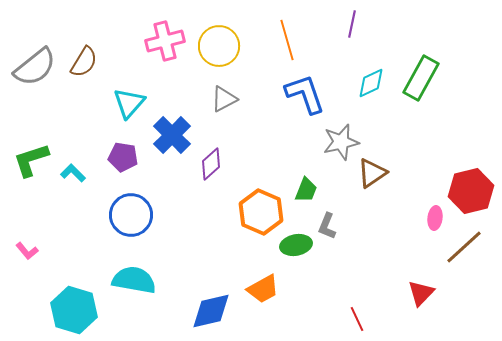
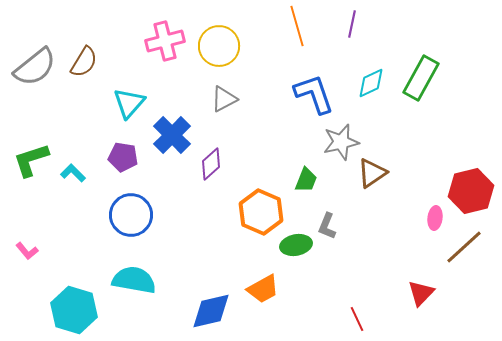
orange line: moved 10 px right, 14 px up
blue L-shape: moved 9 px right
green trapezoid: moved 10 px up
